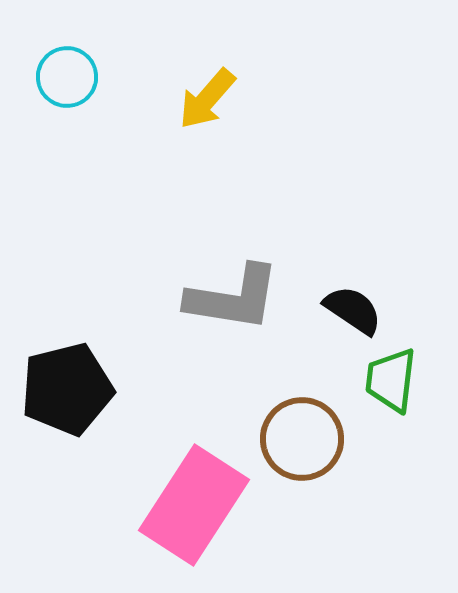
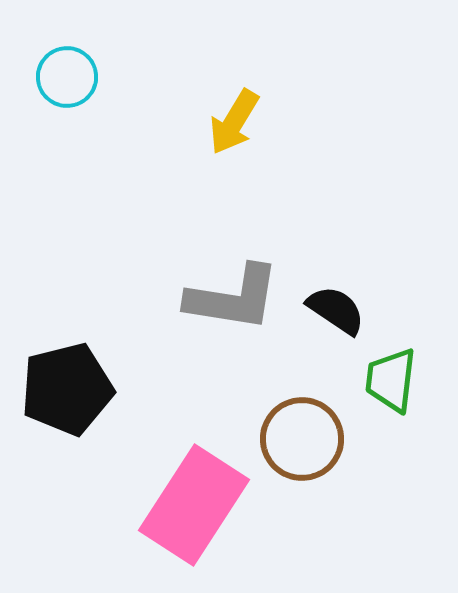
yellow arrow: moved 27 px right, 23 px down; rotated 10 degrees counterclockwise
black semicircle: moved 17 px left
